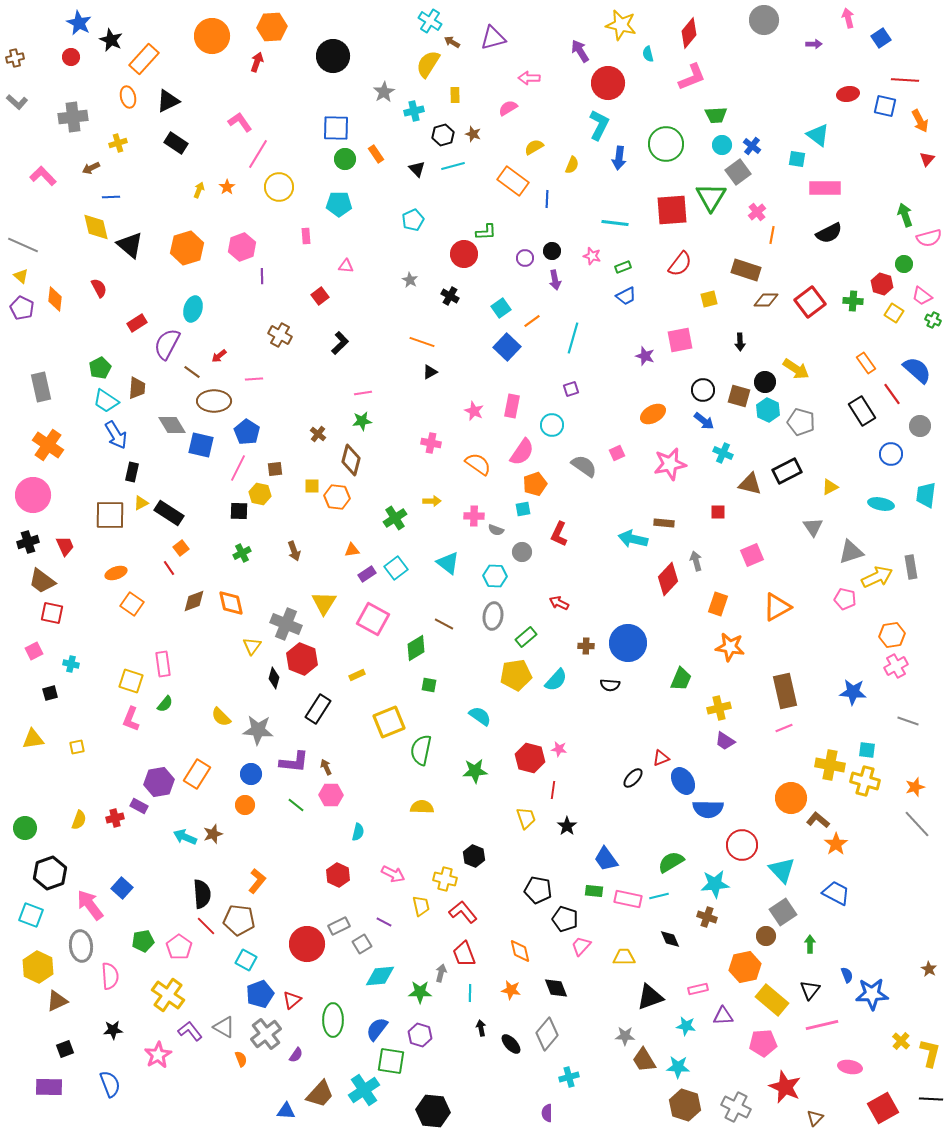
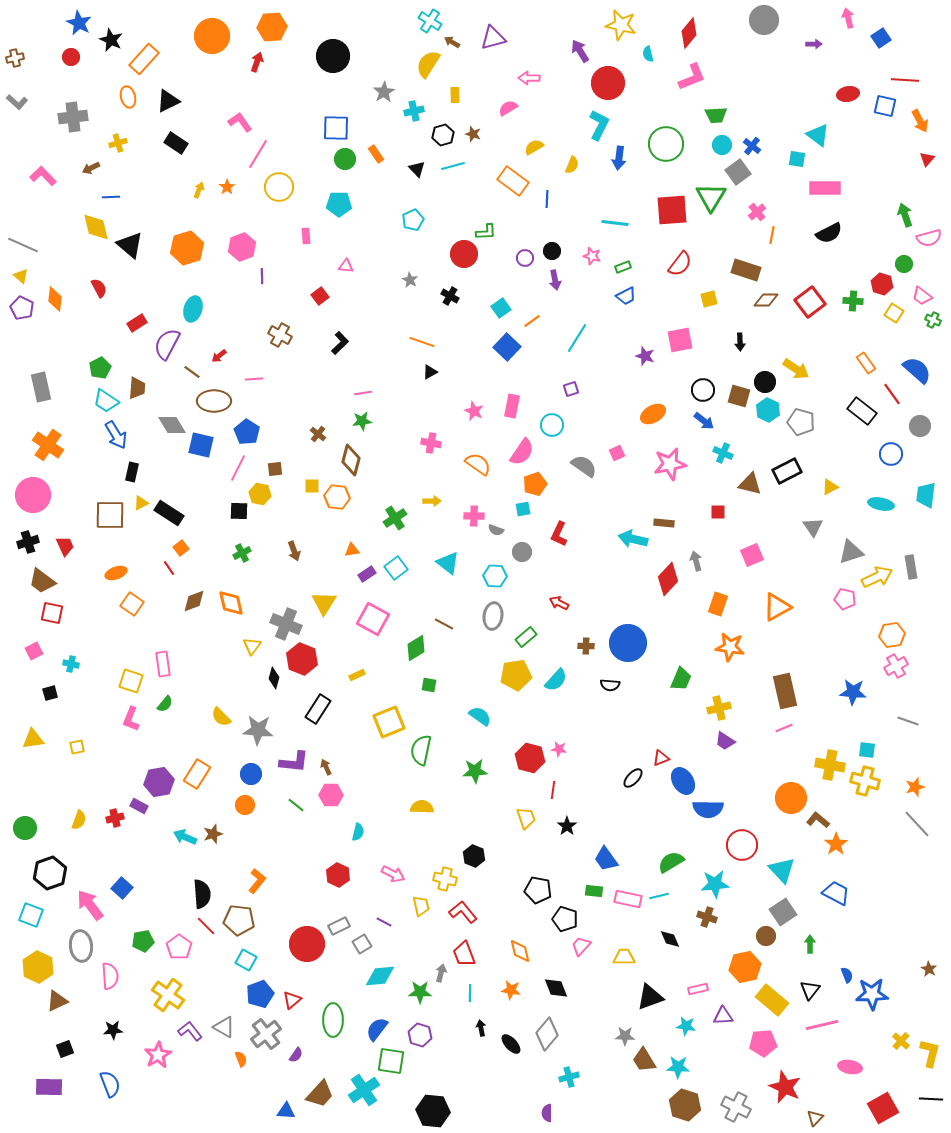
cyan line at (573, 338): moved 4 px right; rotated 16 degrees clockwise
black rectangle at (862, 411): rotated 20 degrees counterclockwise
